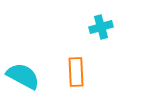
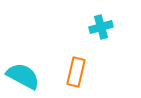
orange rectangle: rotated 16 degrees clockwise
